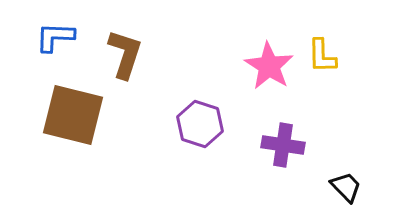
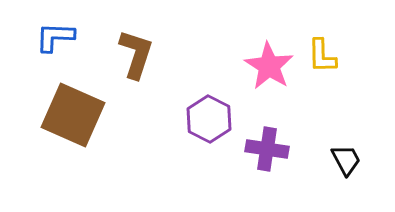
brown L-shape: moved 11 px right
brown square: rotated 10 degrees clockwise
purple hexagon: moved 9 px right, 5 px up; rotated 9 degrees clockwise
purple cross: moved 16 px left, 4 px down
black trapezoid: moved 27 px up; rotated 16 degrees clockwise
